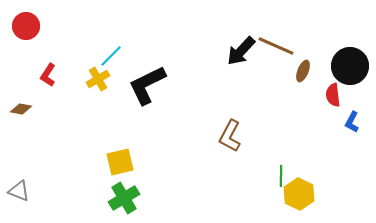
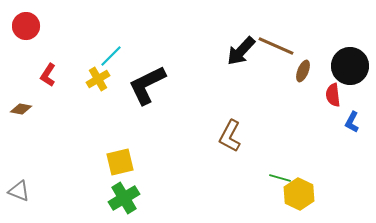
green line: moved 1 px left, 2 px down; rotated 75 degrees counterclockwise
